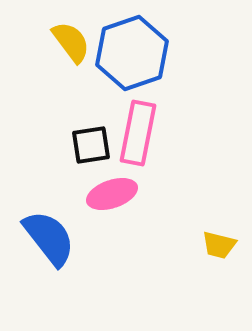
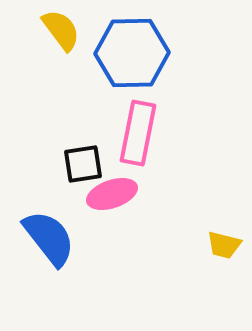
yellow semicircle: moved 10 px left, 12 px up
blue hexagon: rotated 18 degrees clockwise
black square: moved 8 px left, 19 px down
yellow trapezoid: moved 5 px right
